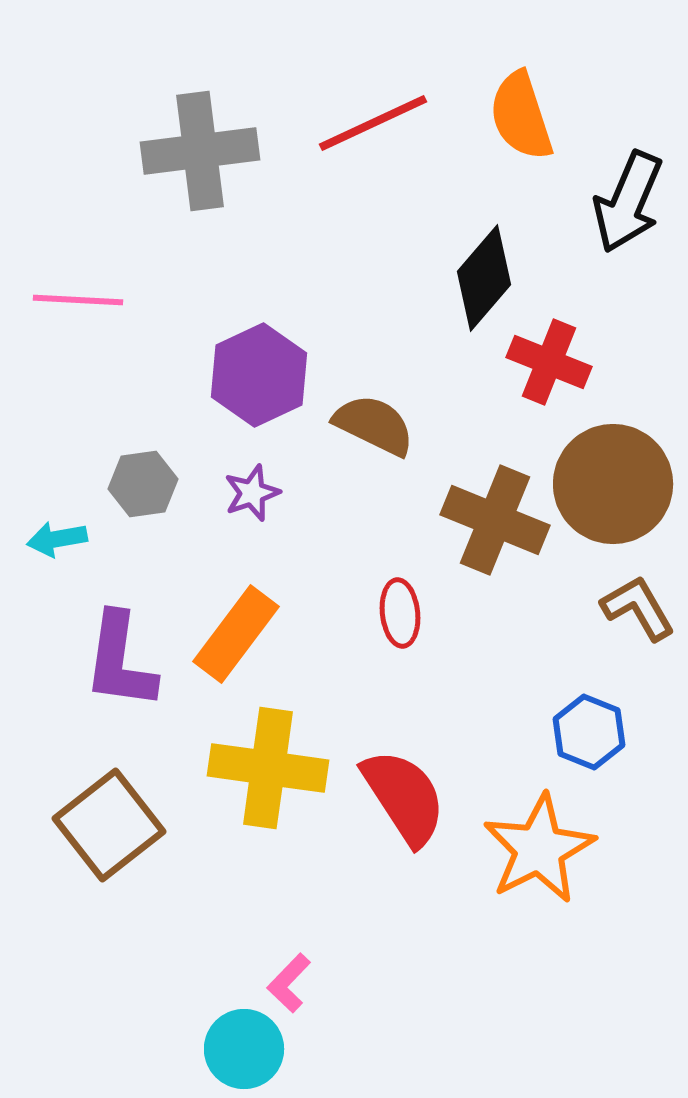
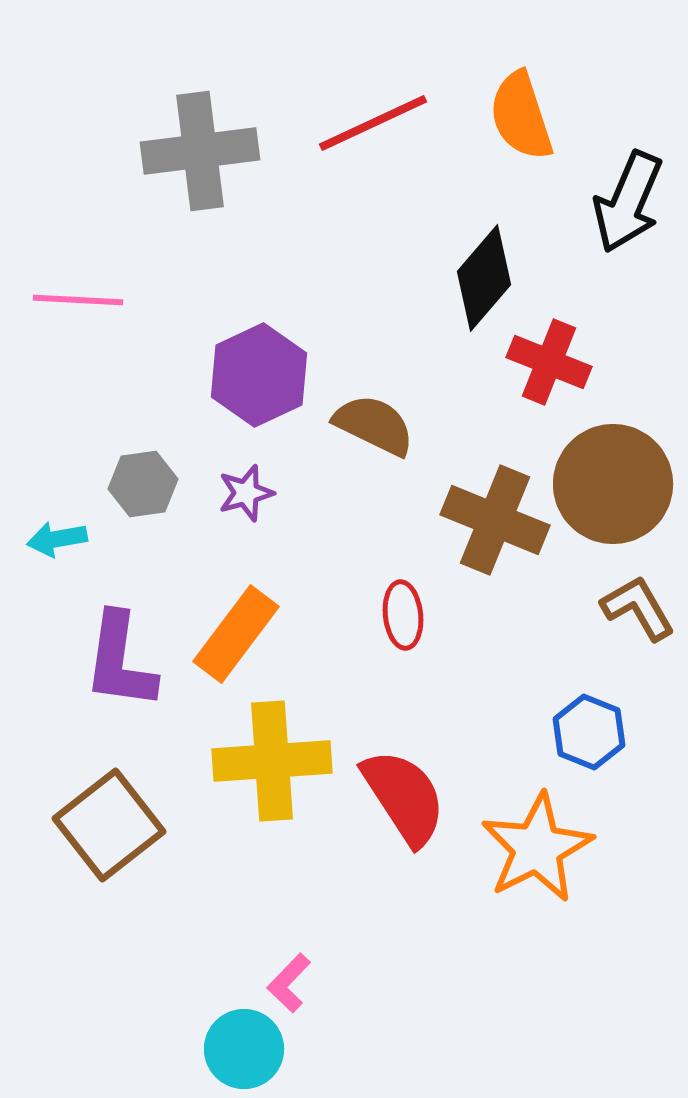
purple star: moved 6 px left; rotated 4 degrees clockwise
red ellipse: moved 3 px right, 2 px down
yellow cross: moved 4 px right, 7 px up; rotated 12 degrees counterclockwise
orange star: moved 2 px left, 1 px up
